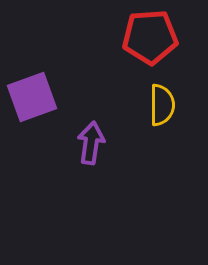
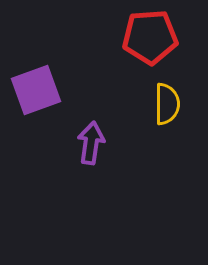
purple square: moved 4 px right, 7 px up
yellow semicircle: moved 5 px right, 1 px up
